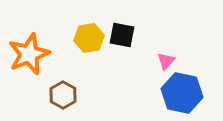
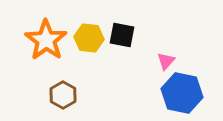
yellow hexagon: rotated 16 degrees clockwise
orange star: moved 17 px right, 14 px up; rotated 15 degrees counterclockwise
